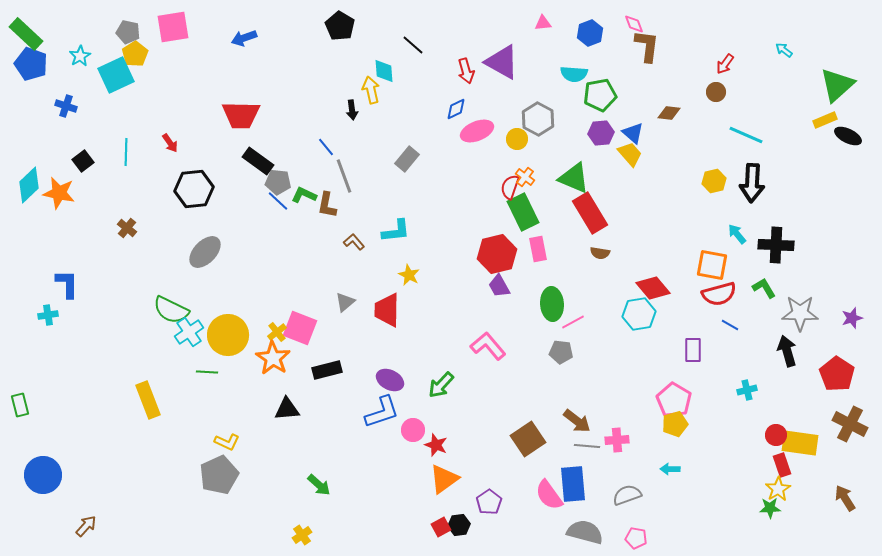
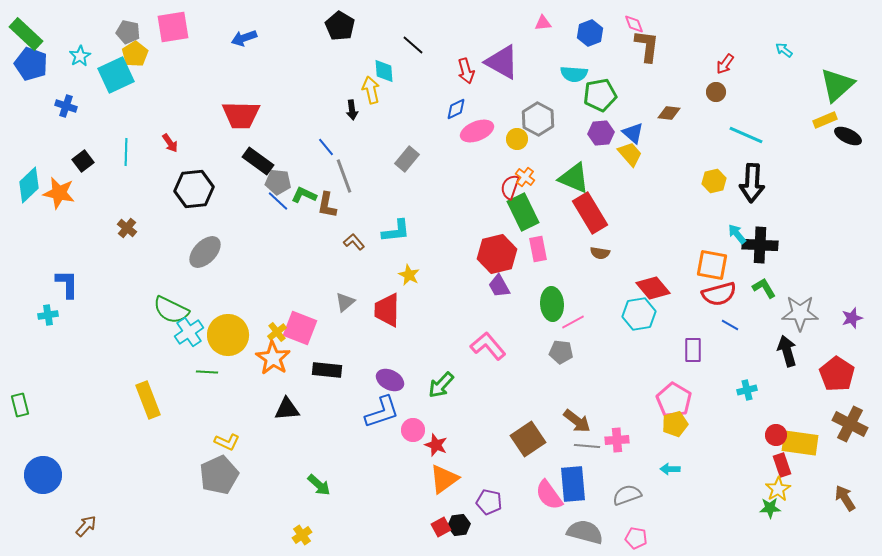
black cross at (776, 245): moved 16 px left
black rectangle at (327, 370): rotated 20 degrees clockwise
purple pentagon at (489, 502): rotated 25 degrees counterclockwise
